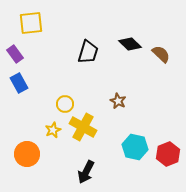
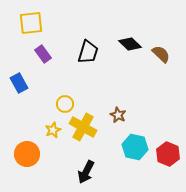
purple rectangle: moved 28 px right
brown star: moved 14 px down
red hexagon: rotated 15 degrees counterclockwise
